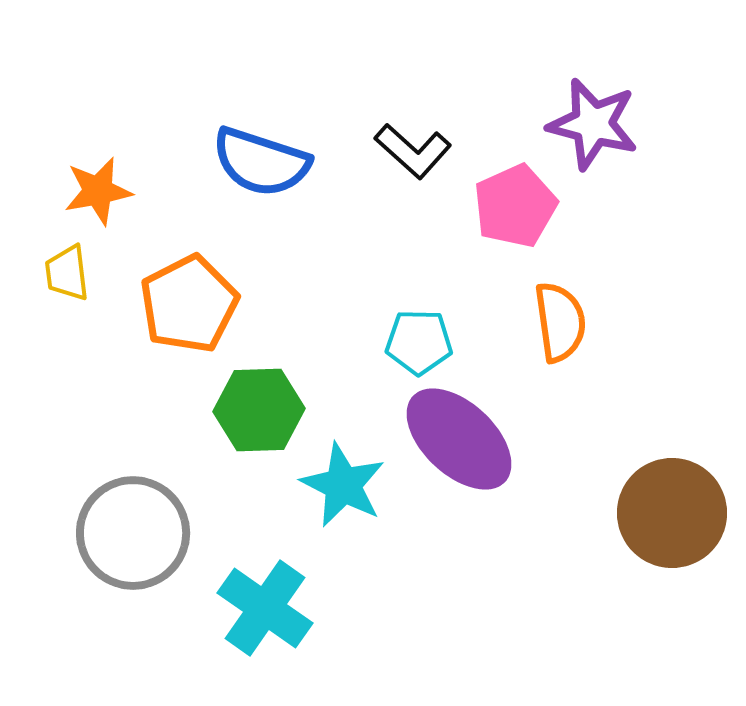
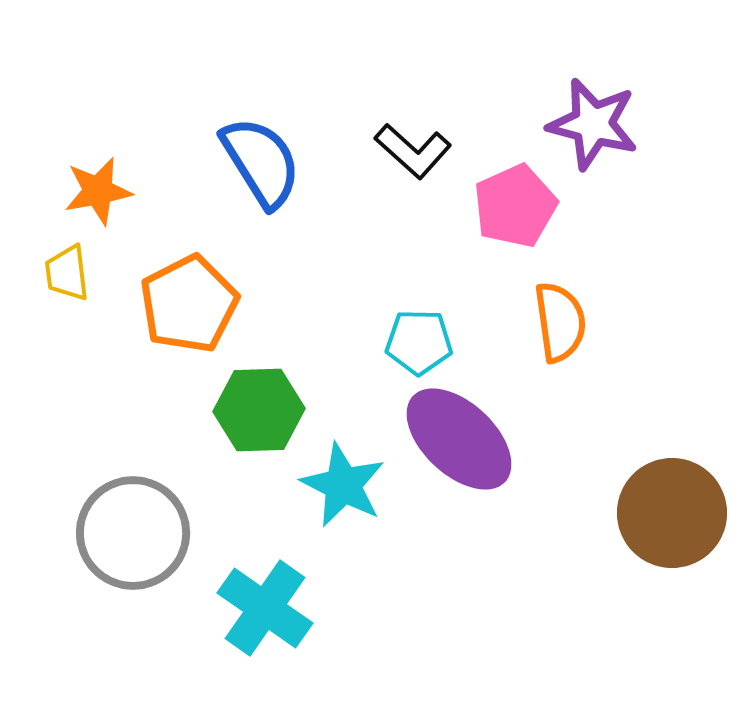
blue semicircle: rotated 140 degrees counterclockwise
